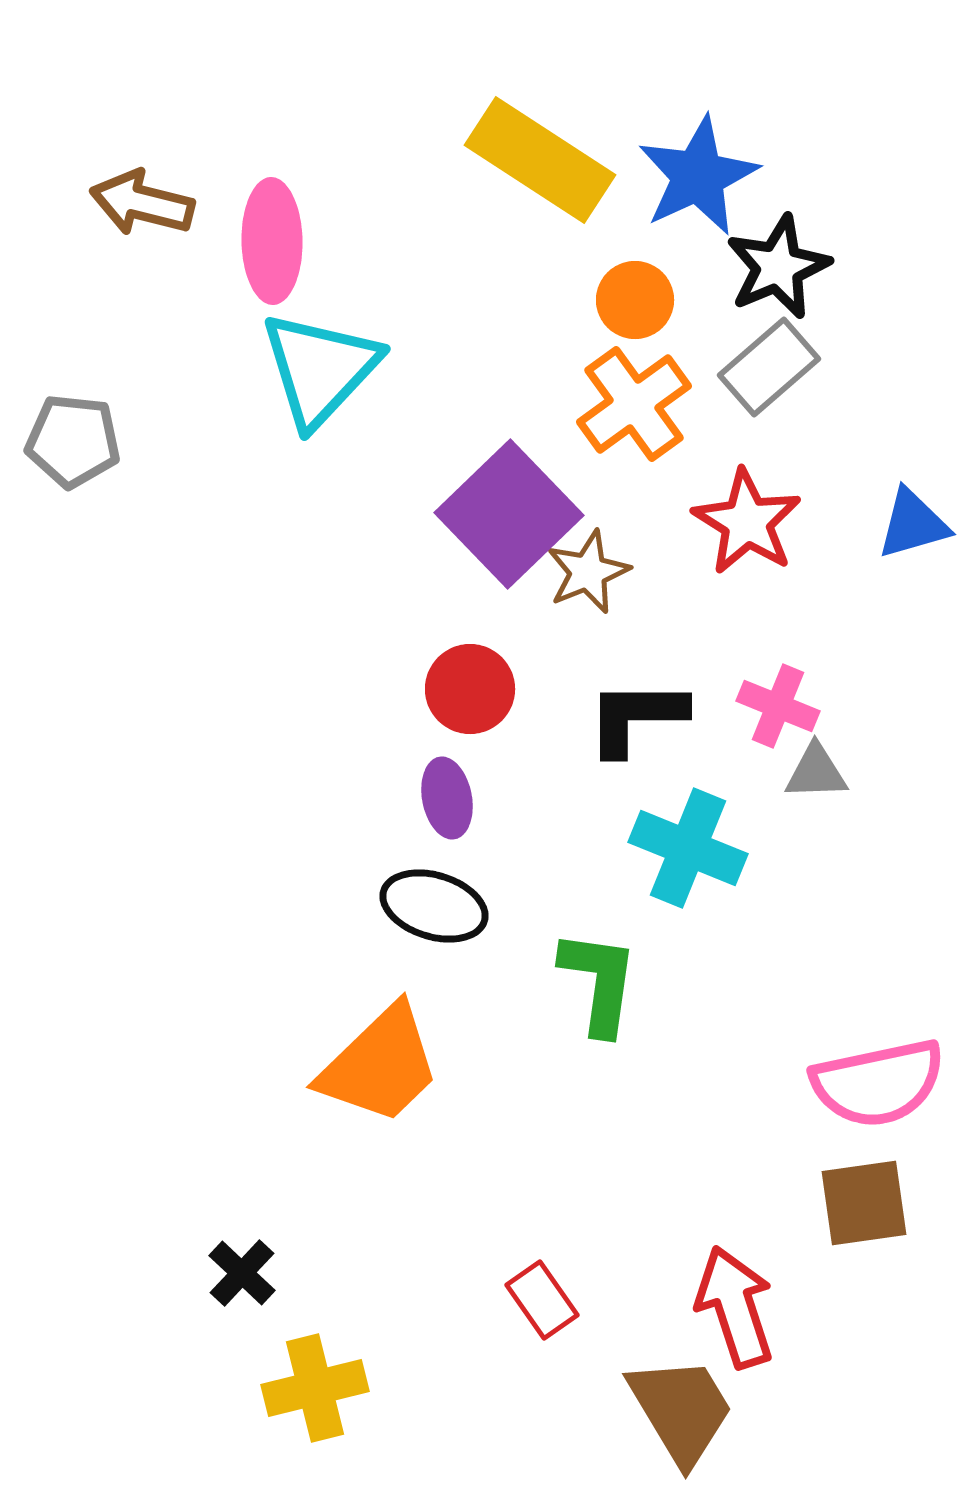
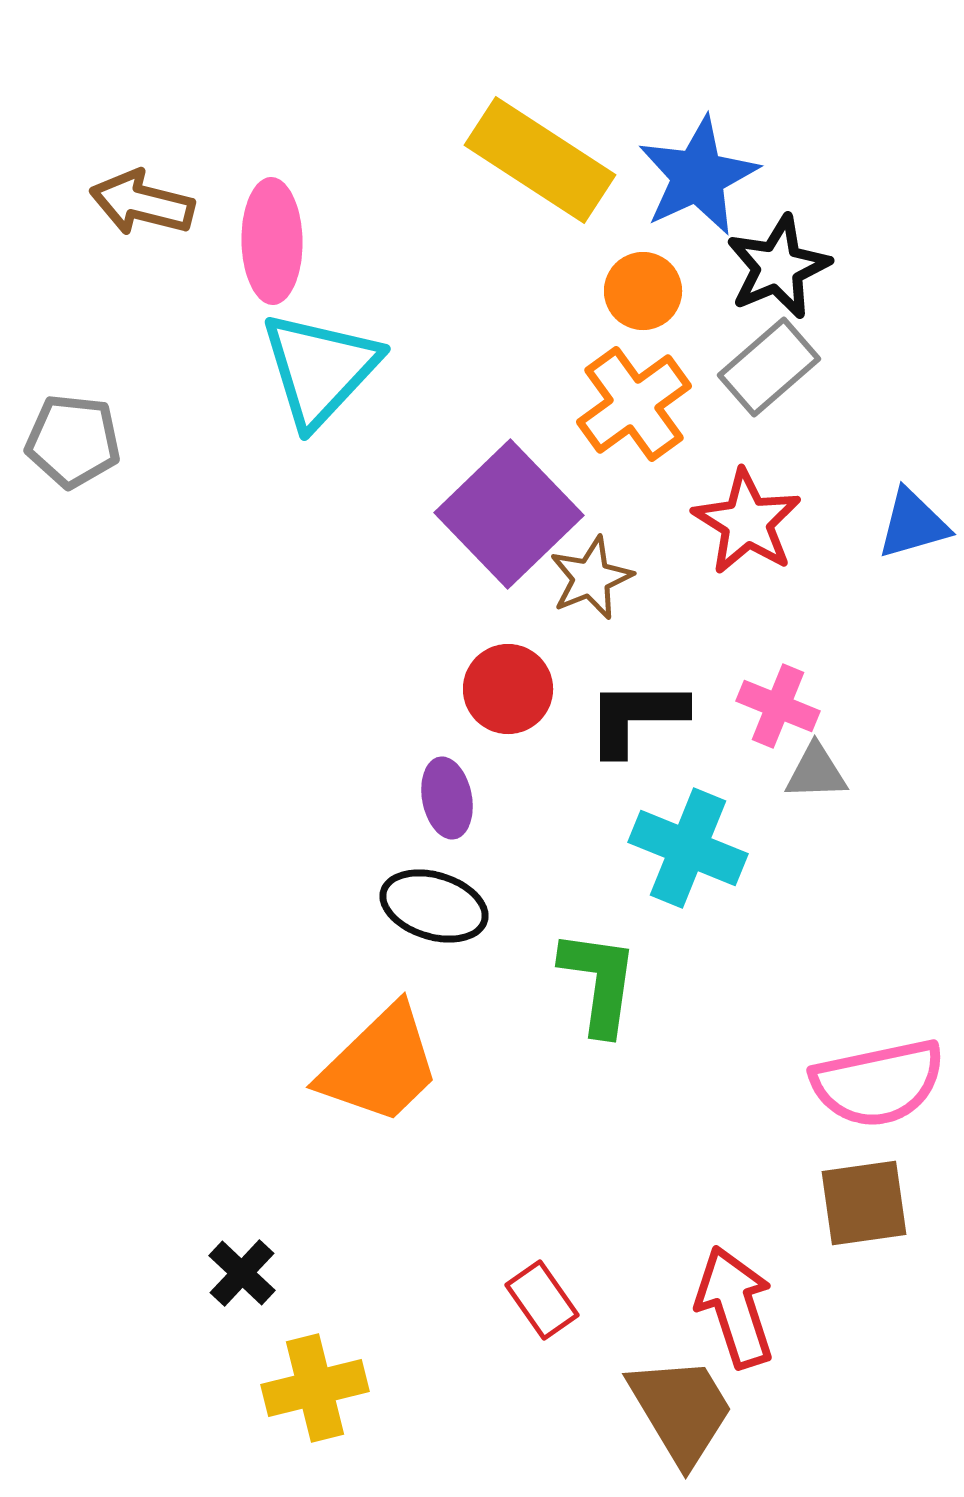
orange circle: moved 8 px right, 9 px up
brown star: moved 3 px right, 6 px down
red circle: moved 38 px right
